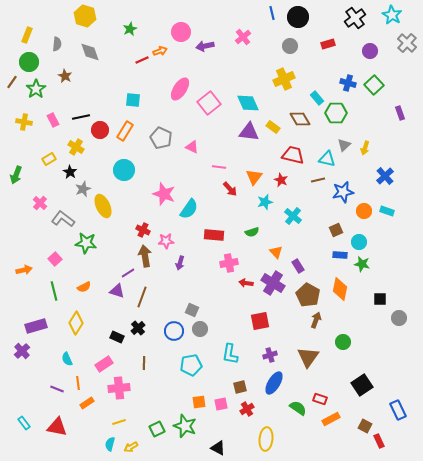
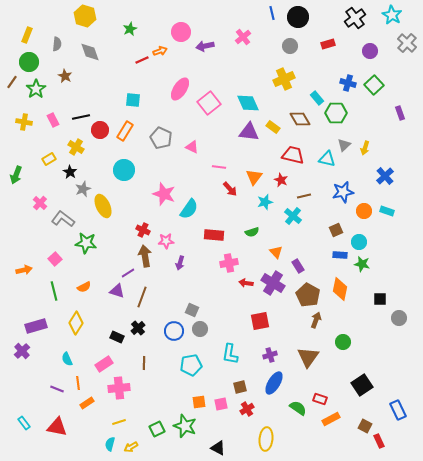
brown line at (318, 180): moved 14 px left, 16 px down
